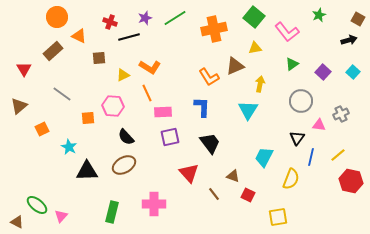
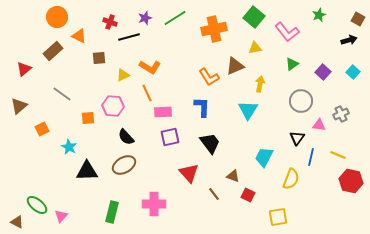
red triangle at (24, 69): rotated 21 degrees clockwise
yellow line at (338, 155): rotated 63 degrees clockwise
